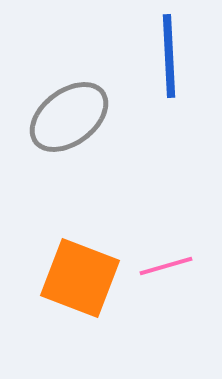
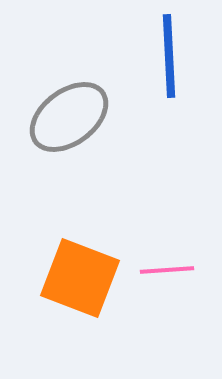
pink line: moved 1 px right, 4 px down; rotated 12 degrees clockwise
